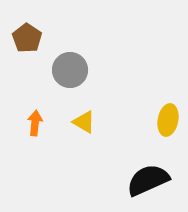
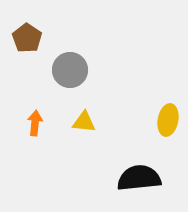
yellow triangle: rotated 25 degrees counterclockwise
black semicircle: moved 9 px left, 2 px up; rotated 18 degrees clockwise
